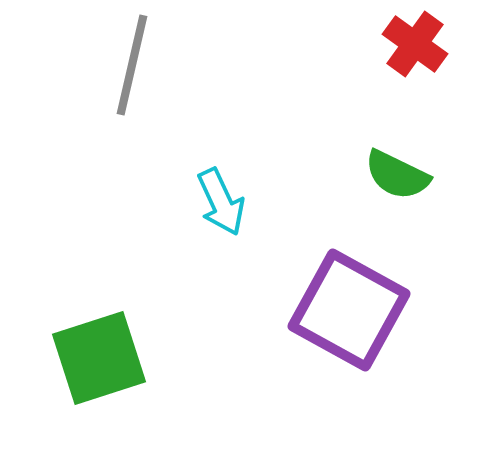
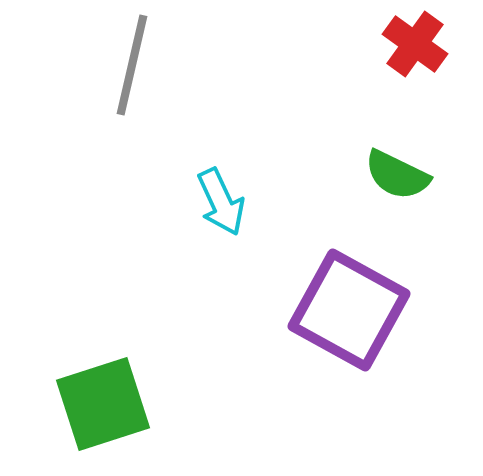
green square: moved 4 px right, 46 px down
